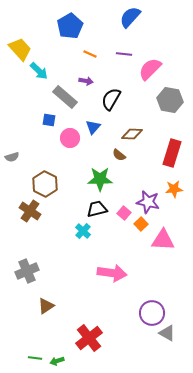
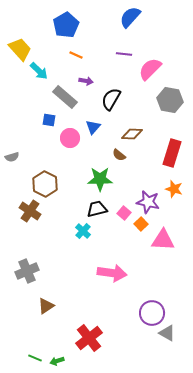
blue pentagon: moved 4 px left, 1 px up
orange line: moved 14 px left, 1 px down
orange star: rotated 24 degrees clockwise
green line: rotated 16 degrees clockwise
